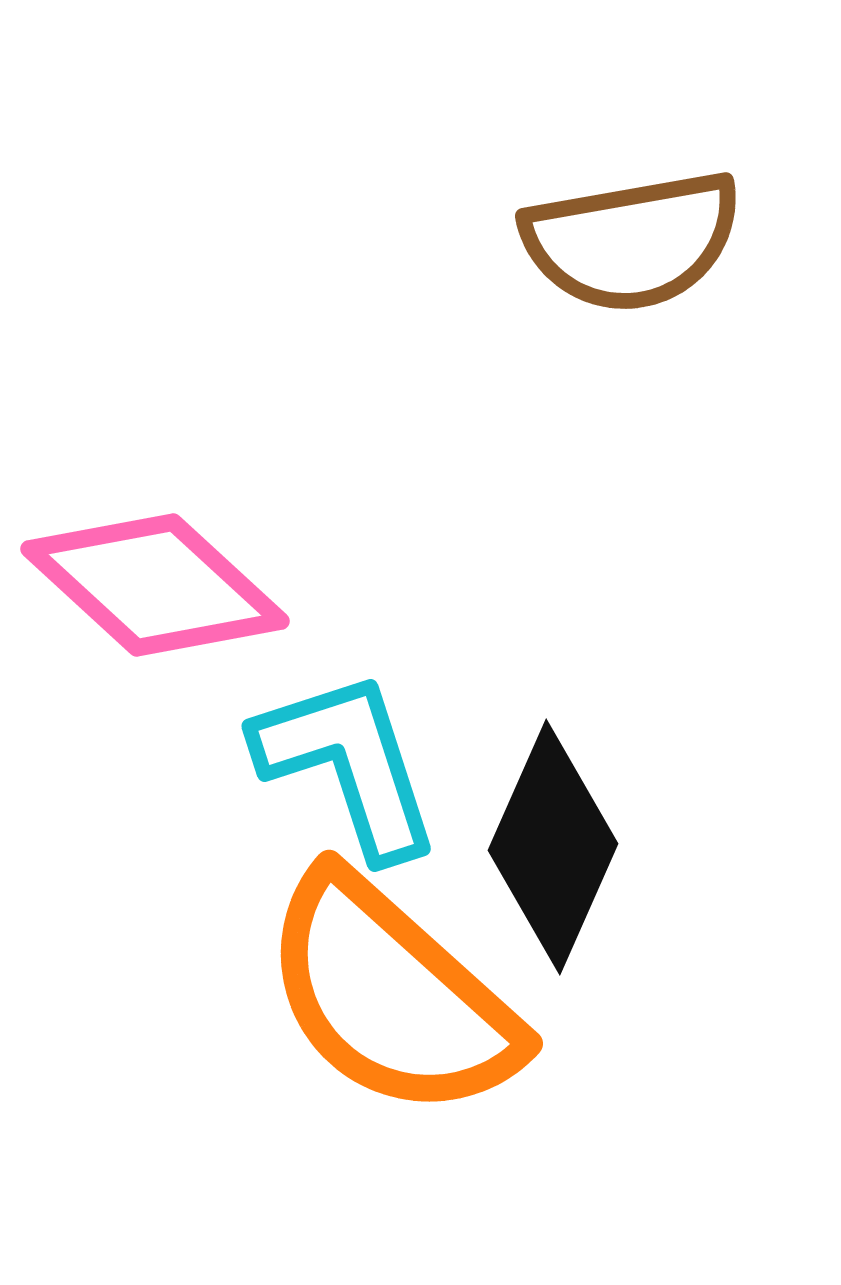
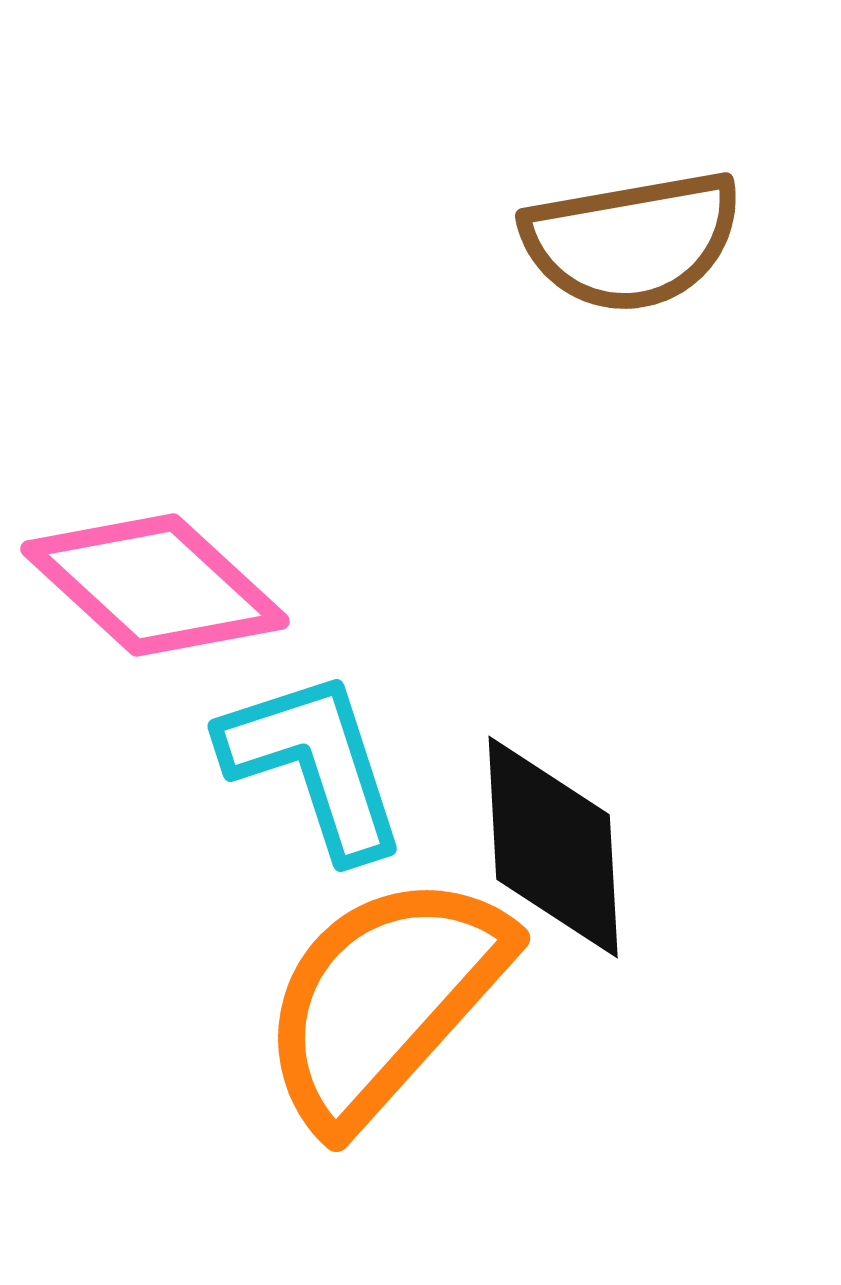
cyan L-shape: moved 34 px left
black diamond: rotated 27 degrees counterclockwise
orange semicircle: moved 7 px left, 4 px down; rotated 90 degrees clockwise
